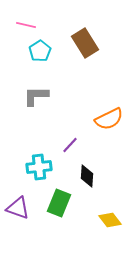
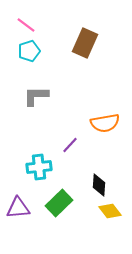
pink line: rotated 24 degrees clockwise
brown rectangle: rotated 56 degrees clockwise
cyan pentagon: moved 11 px left; rotated 15 degrees clockwise
orange semicircle: moved 4 px left, 4 px down; rotated 16 degrees clockwise
black diamond: moved 12 px right, 9 px down
green rectangle: rotated 24 degrees clockwise
purple triangle: rotated 25 degrees counterclockwise
yellow diamond: moved 9 px up
